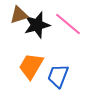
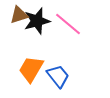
black star: moved 4 px up
orange trapezoid: moved 3 px down
blue trapezoid: rotated 120 degrees clockwise
